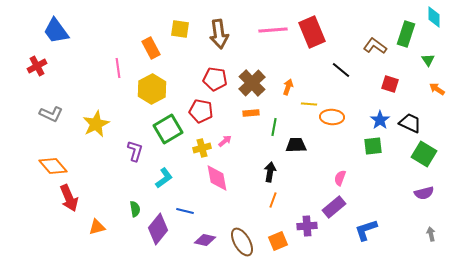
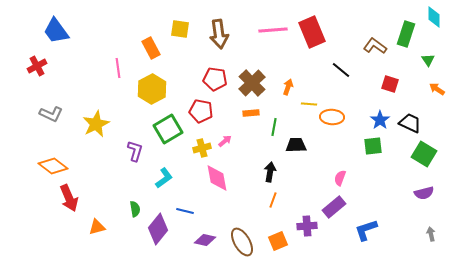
orange diamond at (53, 166): rotated 12 degrees counterclockwise
